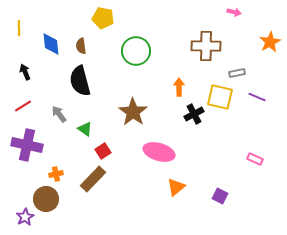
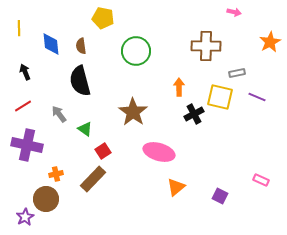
pink rectangle: moved 6 px right, 21 px down
